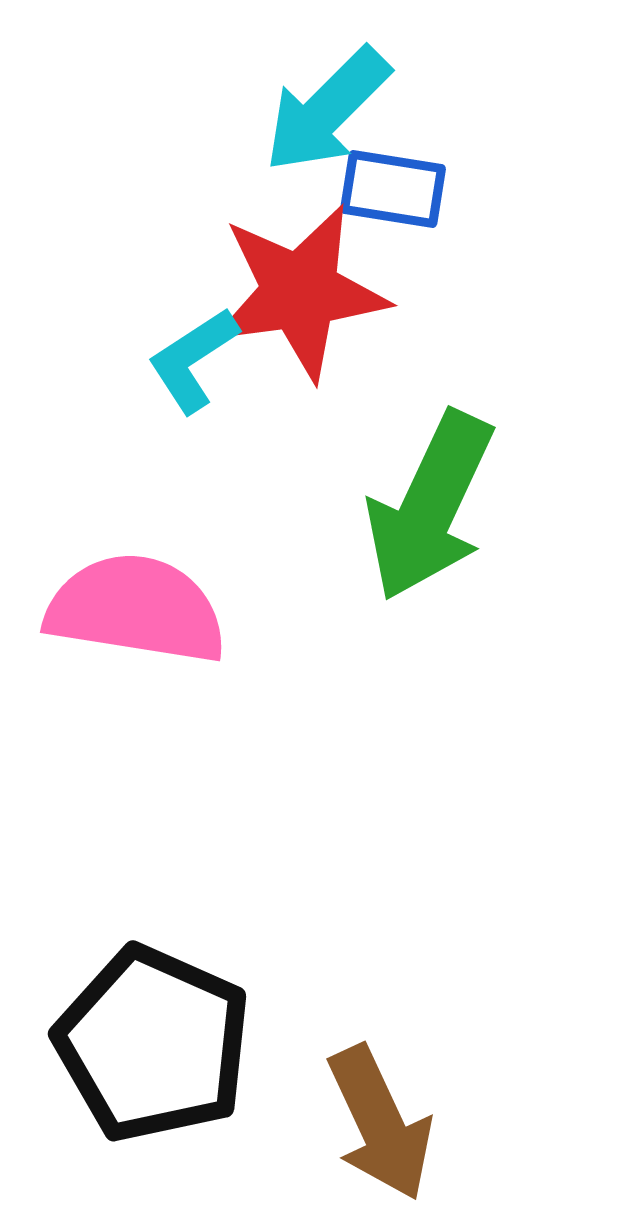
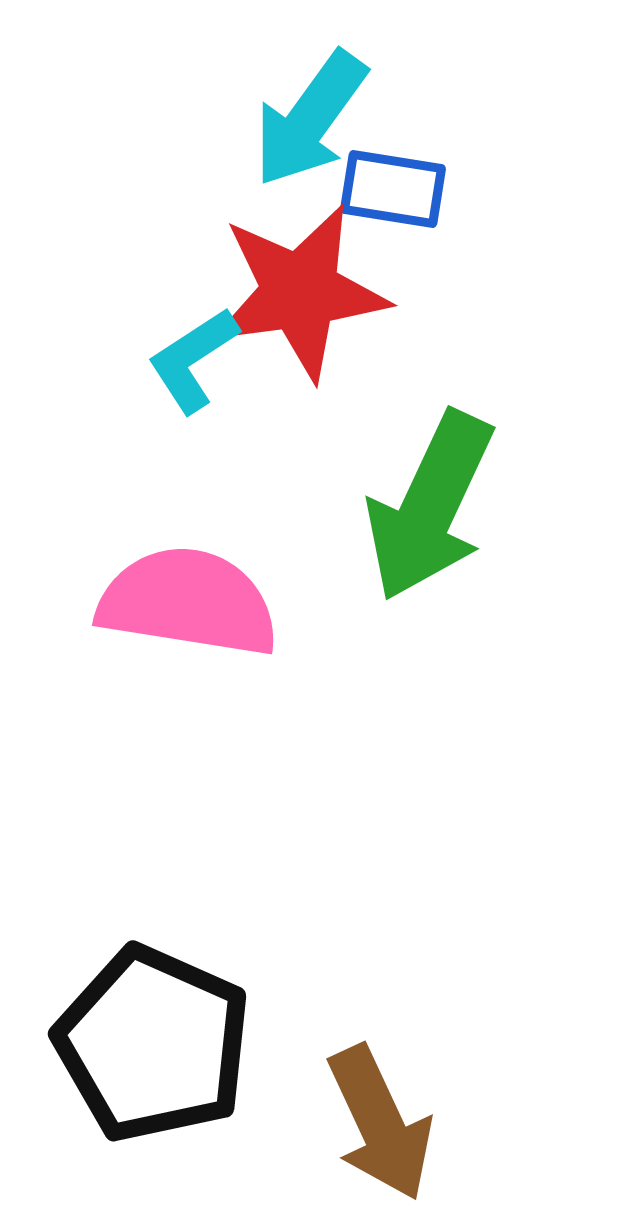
cyan arrow: moved 17 px left, 9 px down; rotated 9 degrees counterclockwise
pink semicircle: moved 52 px right, 7 px up
